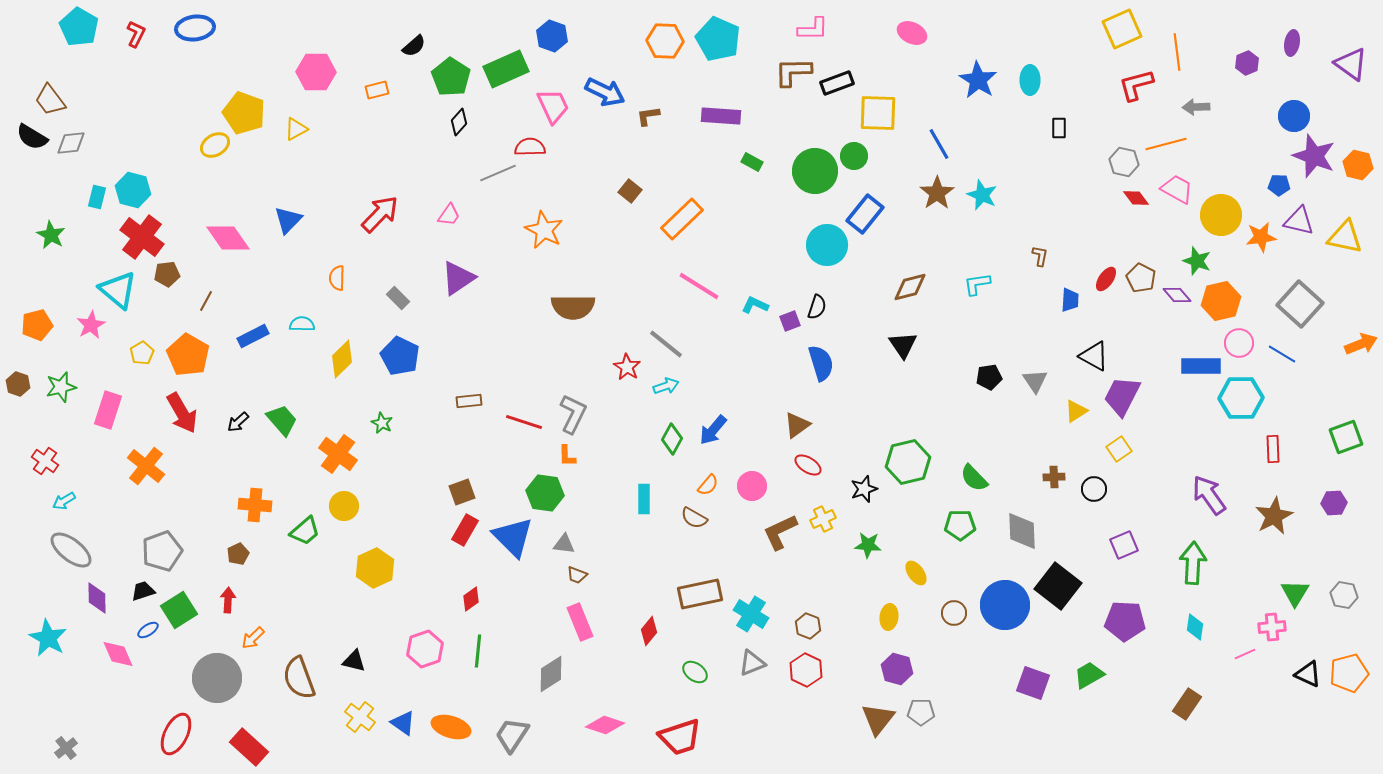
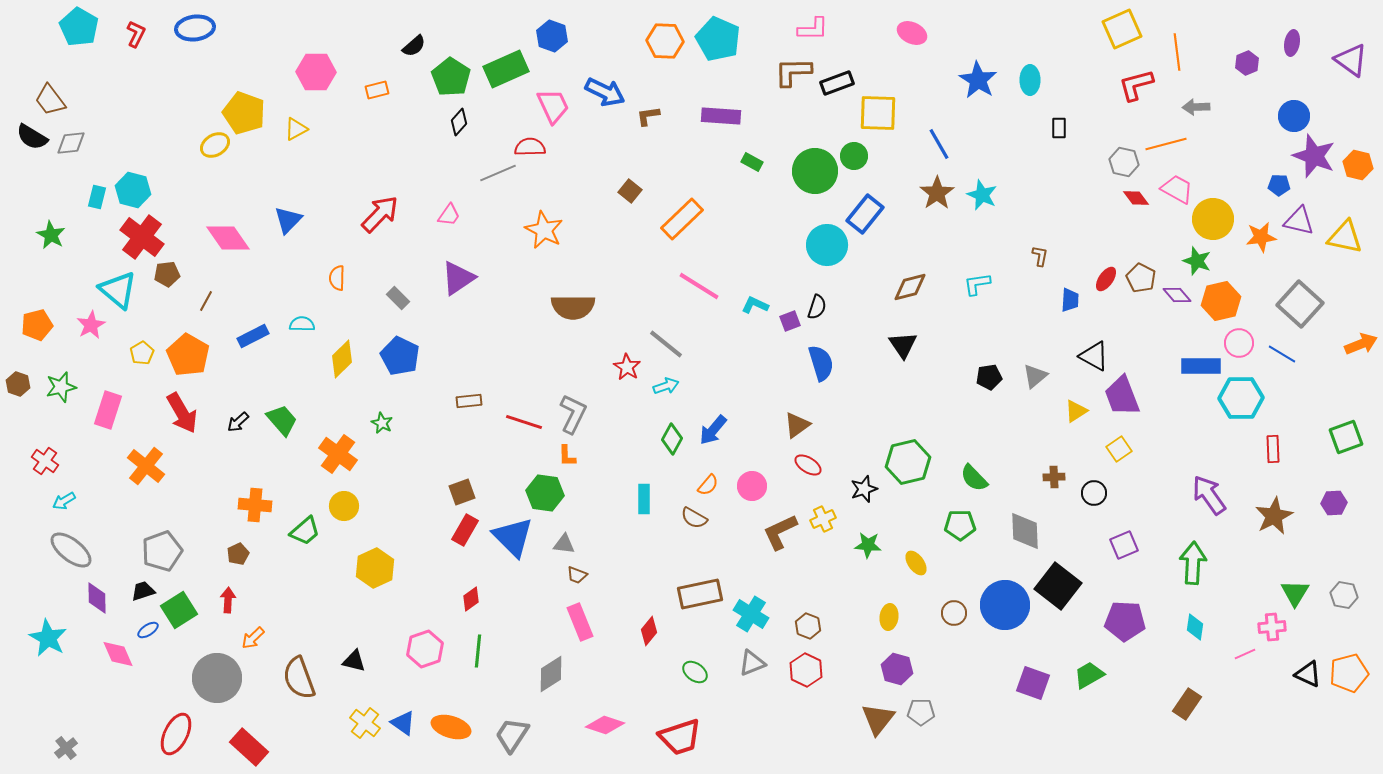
purple triangle at (1351, 64): moved 4 px up
yellow circle at (1221, 215): moved 8 px left, 4 px down
gray triangle at (1035, 381): moved 5 px up; rotated 24 degrees clockwise
purple trapezoid at (1122, 396): rotated 48 degrees counterclockwise
black circle at (1094, 489): moved 4 px down
gray diamond at (1022, 531): moved 3 px right
yellow ellipse at (916, 573): moved 10 px up
yellow cross at (360, 717): moved 5 px right, 6 px down
